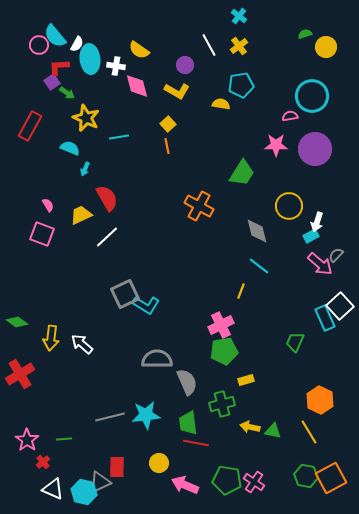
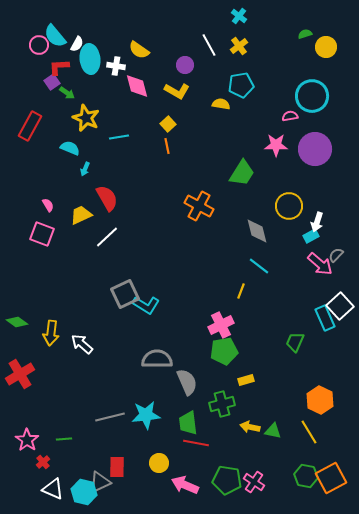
yellow arrow at (51, 338): moved 5 px up
